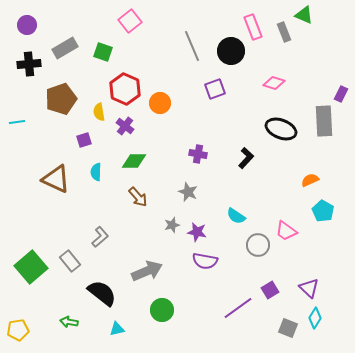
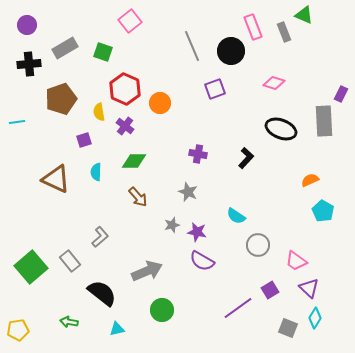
pink trapezoid at (286, 231): moved 10 px right, 30 px down
purple semicircle at (205, 261): moved 3 px left; rotated 20 degrees clockwise
